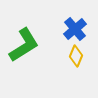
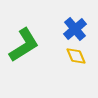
yellow diamond: rotated 45 degrees counterclockwise
